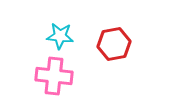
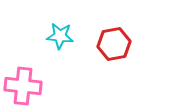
pink cross: moved 31 px left, 10 px down
